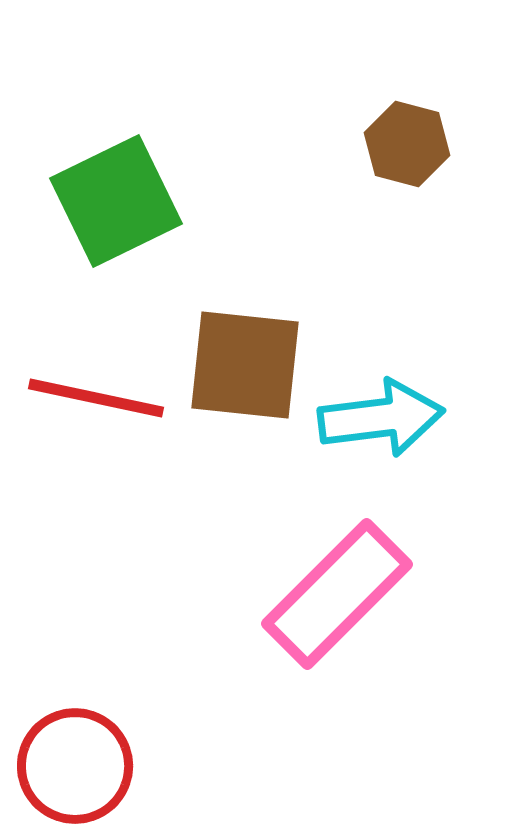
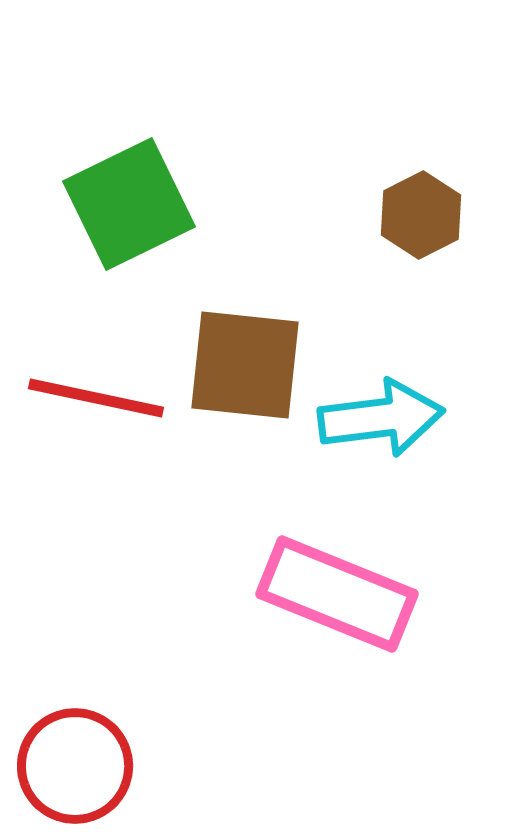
brown hexagon: moved 14 px right, 71 px down; rotated 18 degrees clockwise
green square: moved 13 px right, 3 px down
pink rectangle: rotated 67 degrees clockwise
